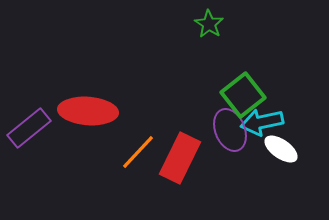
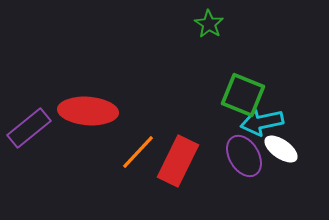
green square: rotated 30 degrees counterclockwise
purple ellipse: moved 14 px right, 26 px down; rotated 9 degrees counterclockwise
red rectangle: moved 2 px left, 3 px down
